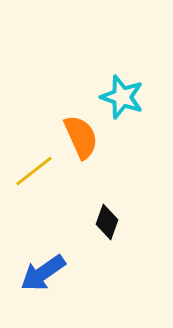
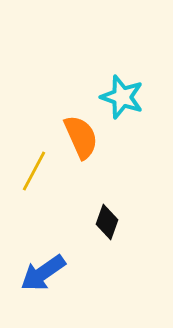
yellow line: rotated 24 degrees counterclockwise
